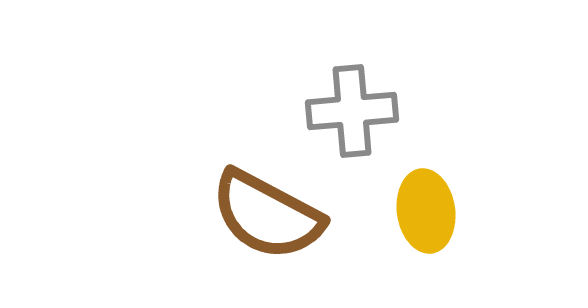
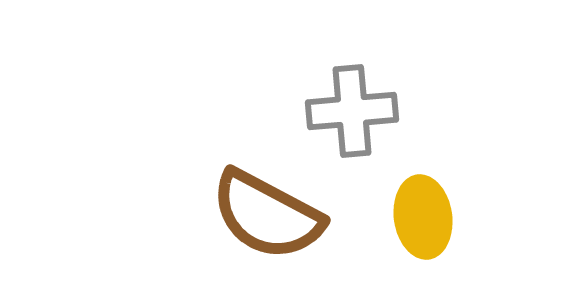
yellow ellipse: moved 3 px left, 6 px down
